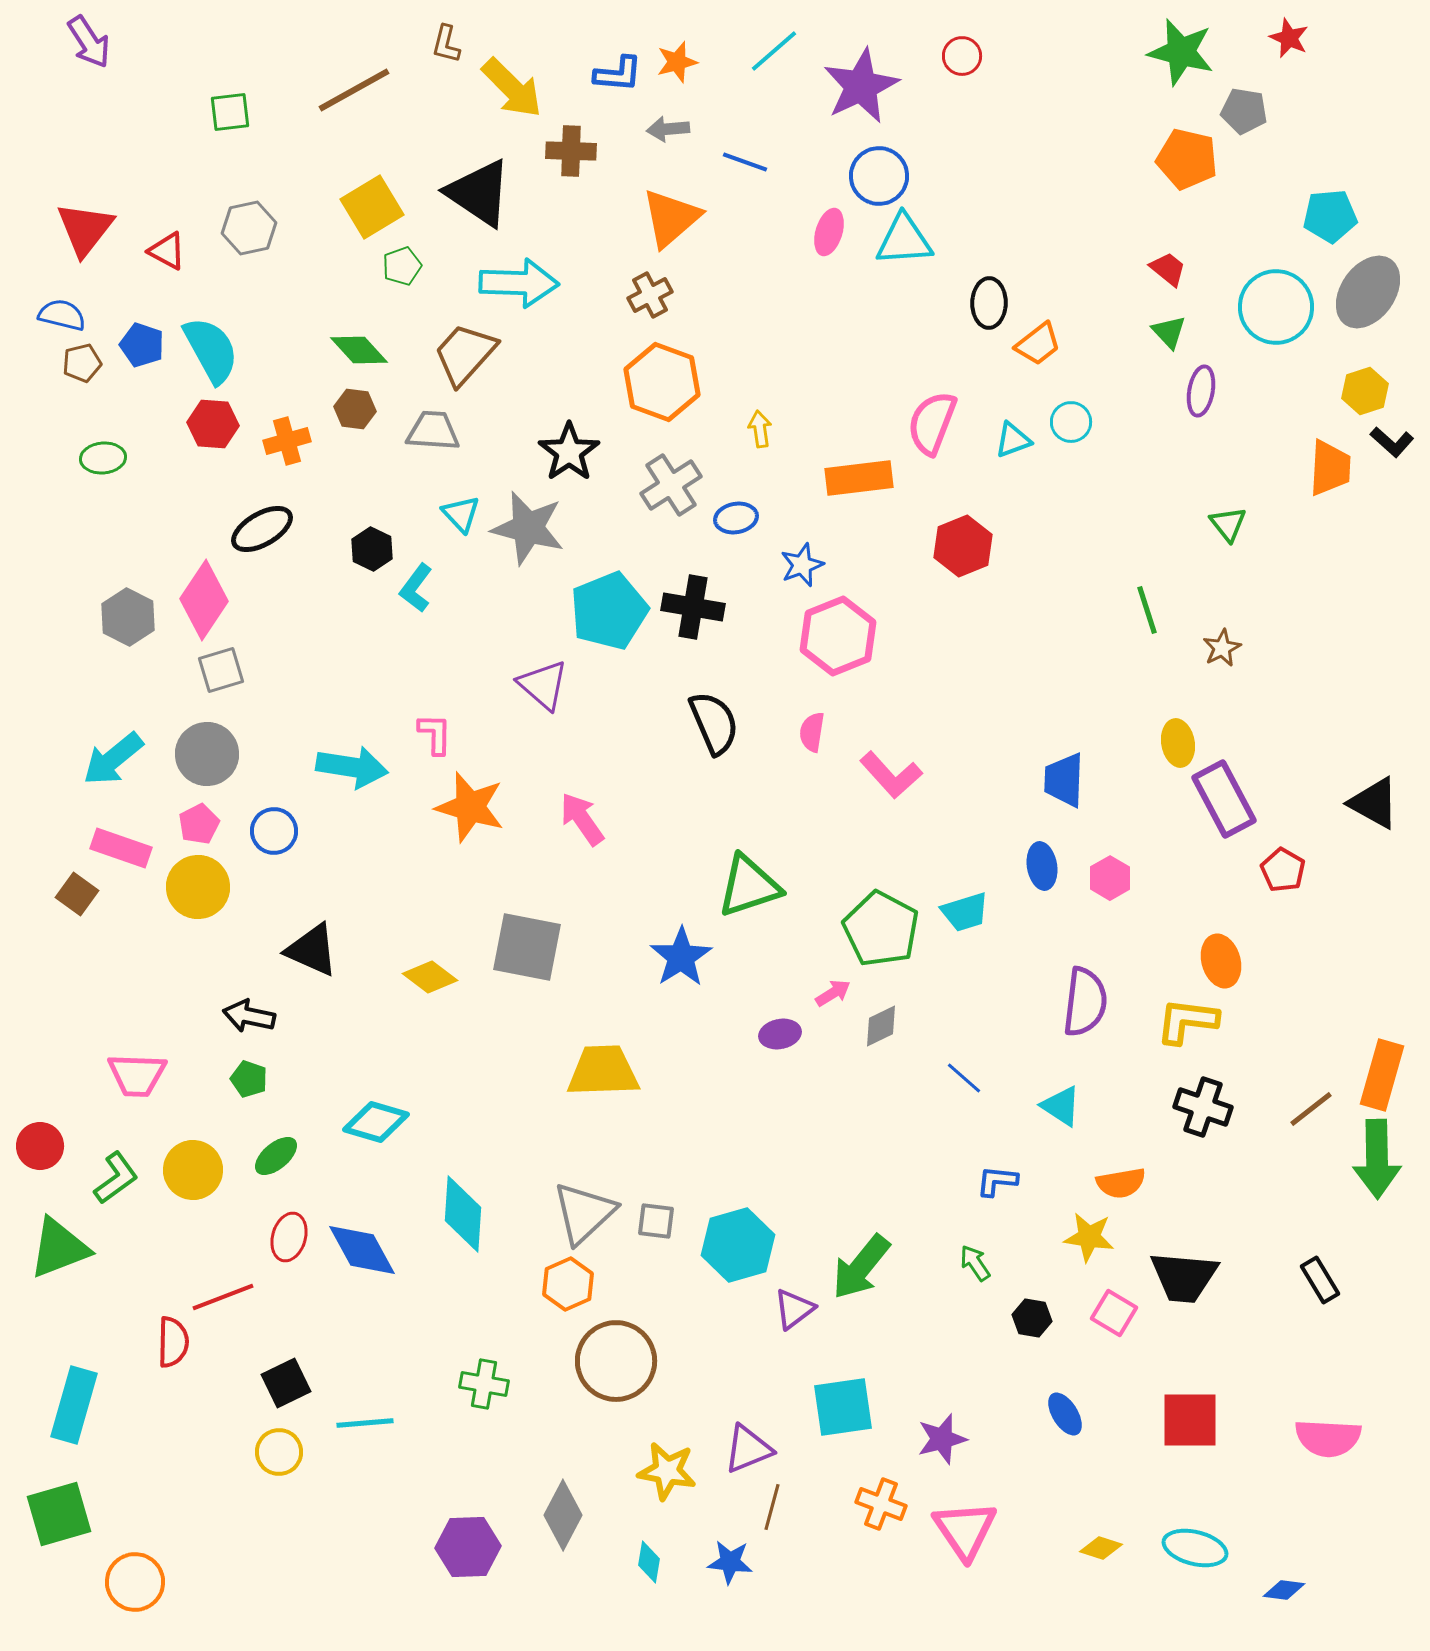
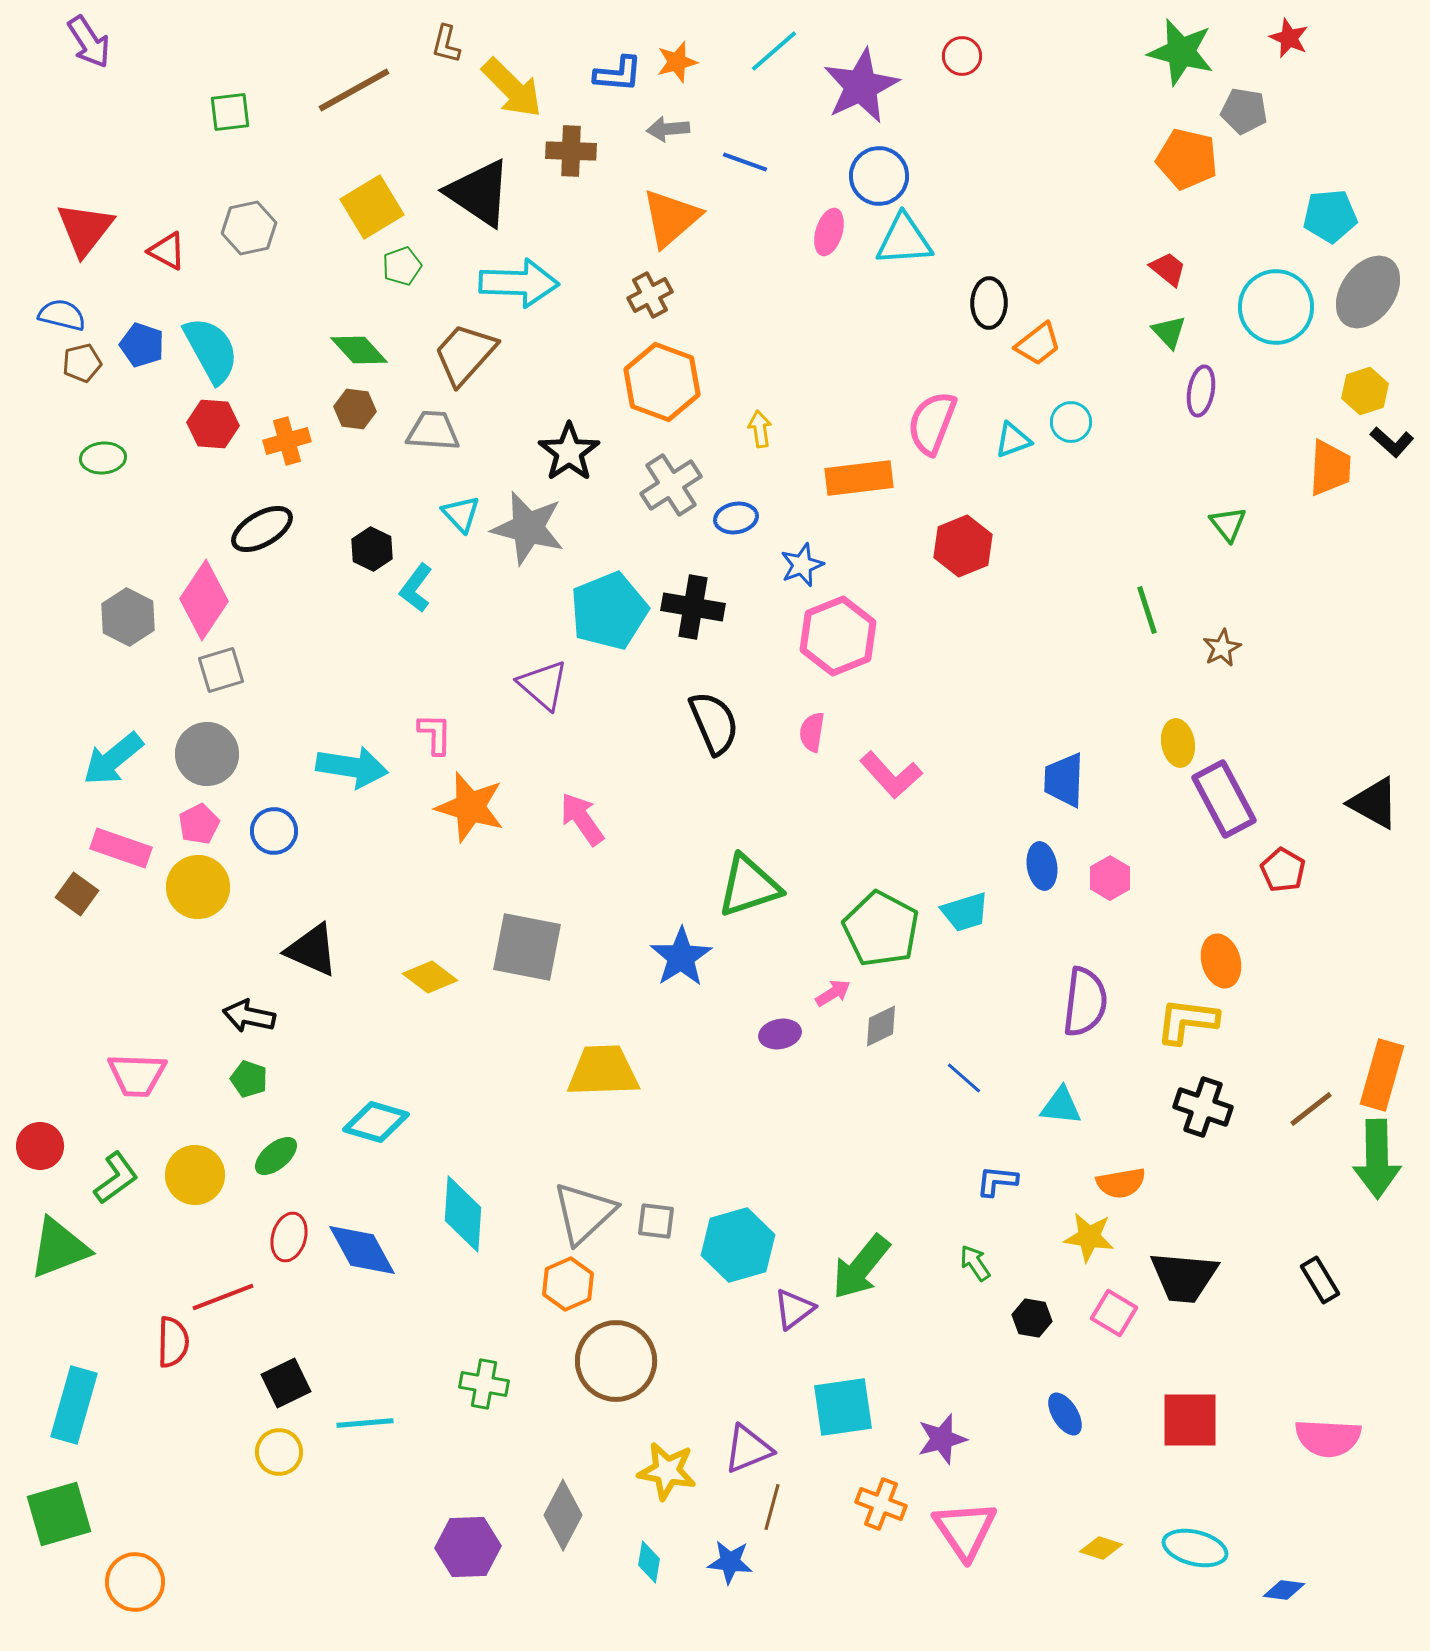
cyan triangle at (1061, 1106): rotated 27 degrees counterclockwise
yellow circle at (193, 1170): moved 2 px right, 5 px down
